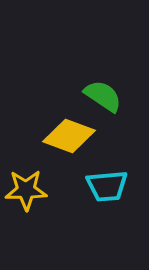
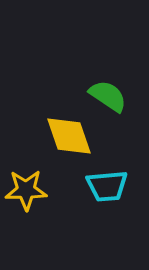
green semicircle: moved 5 px right
yellow diamond: rotated 51 degrees clockwise
